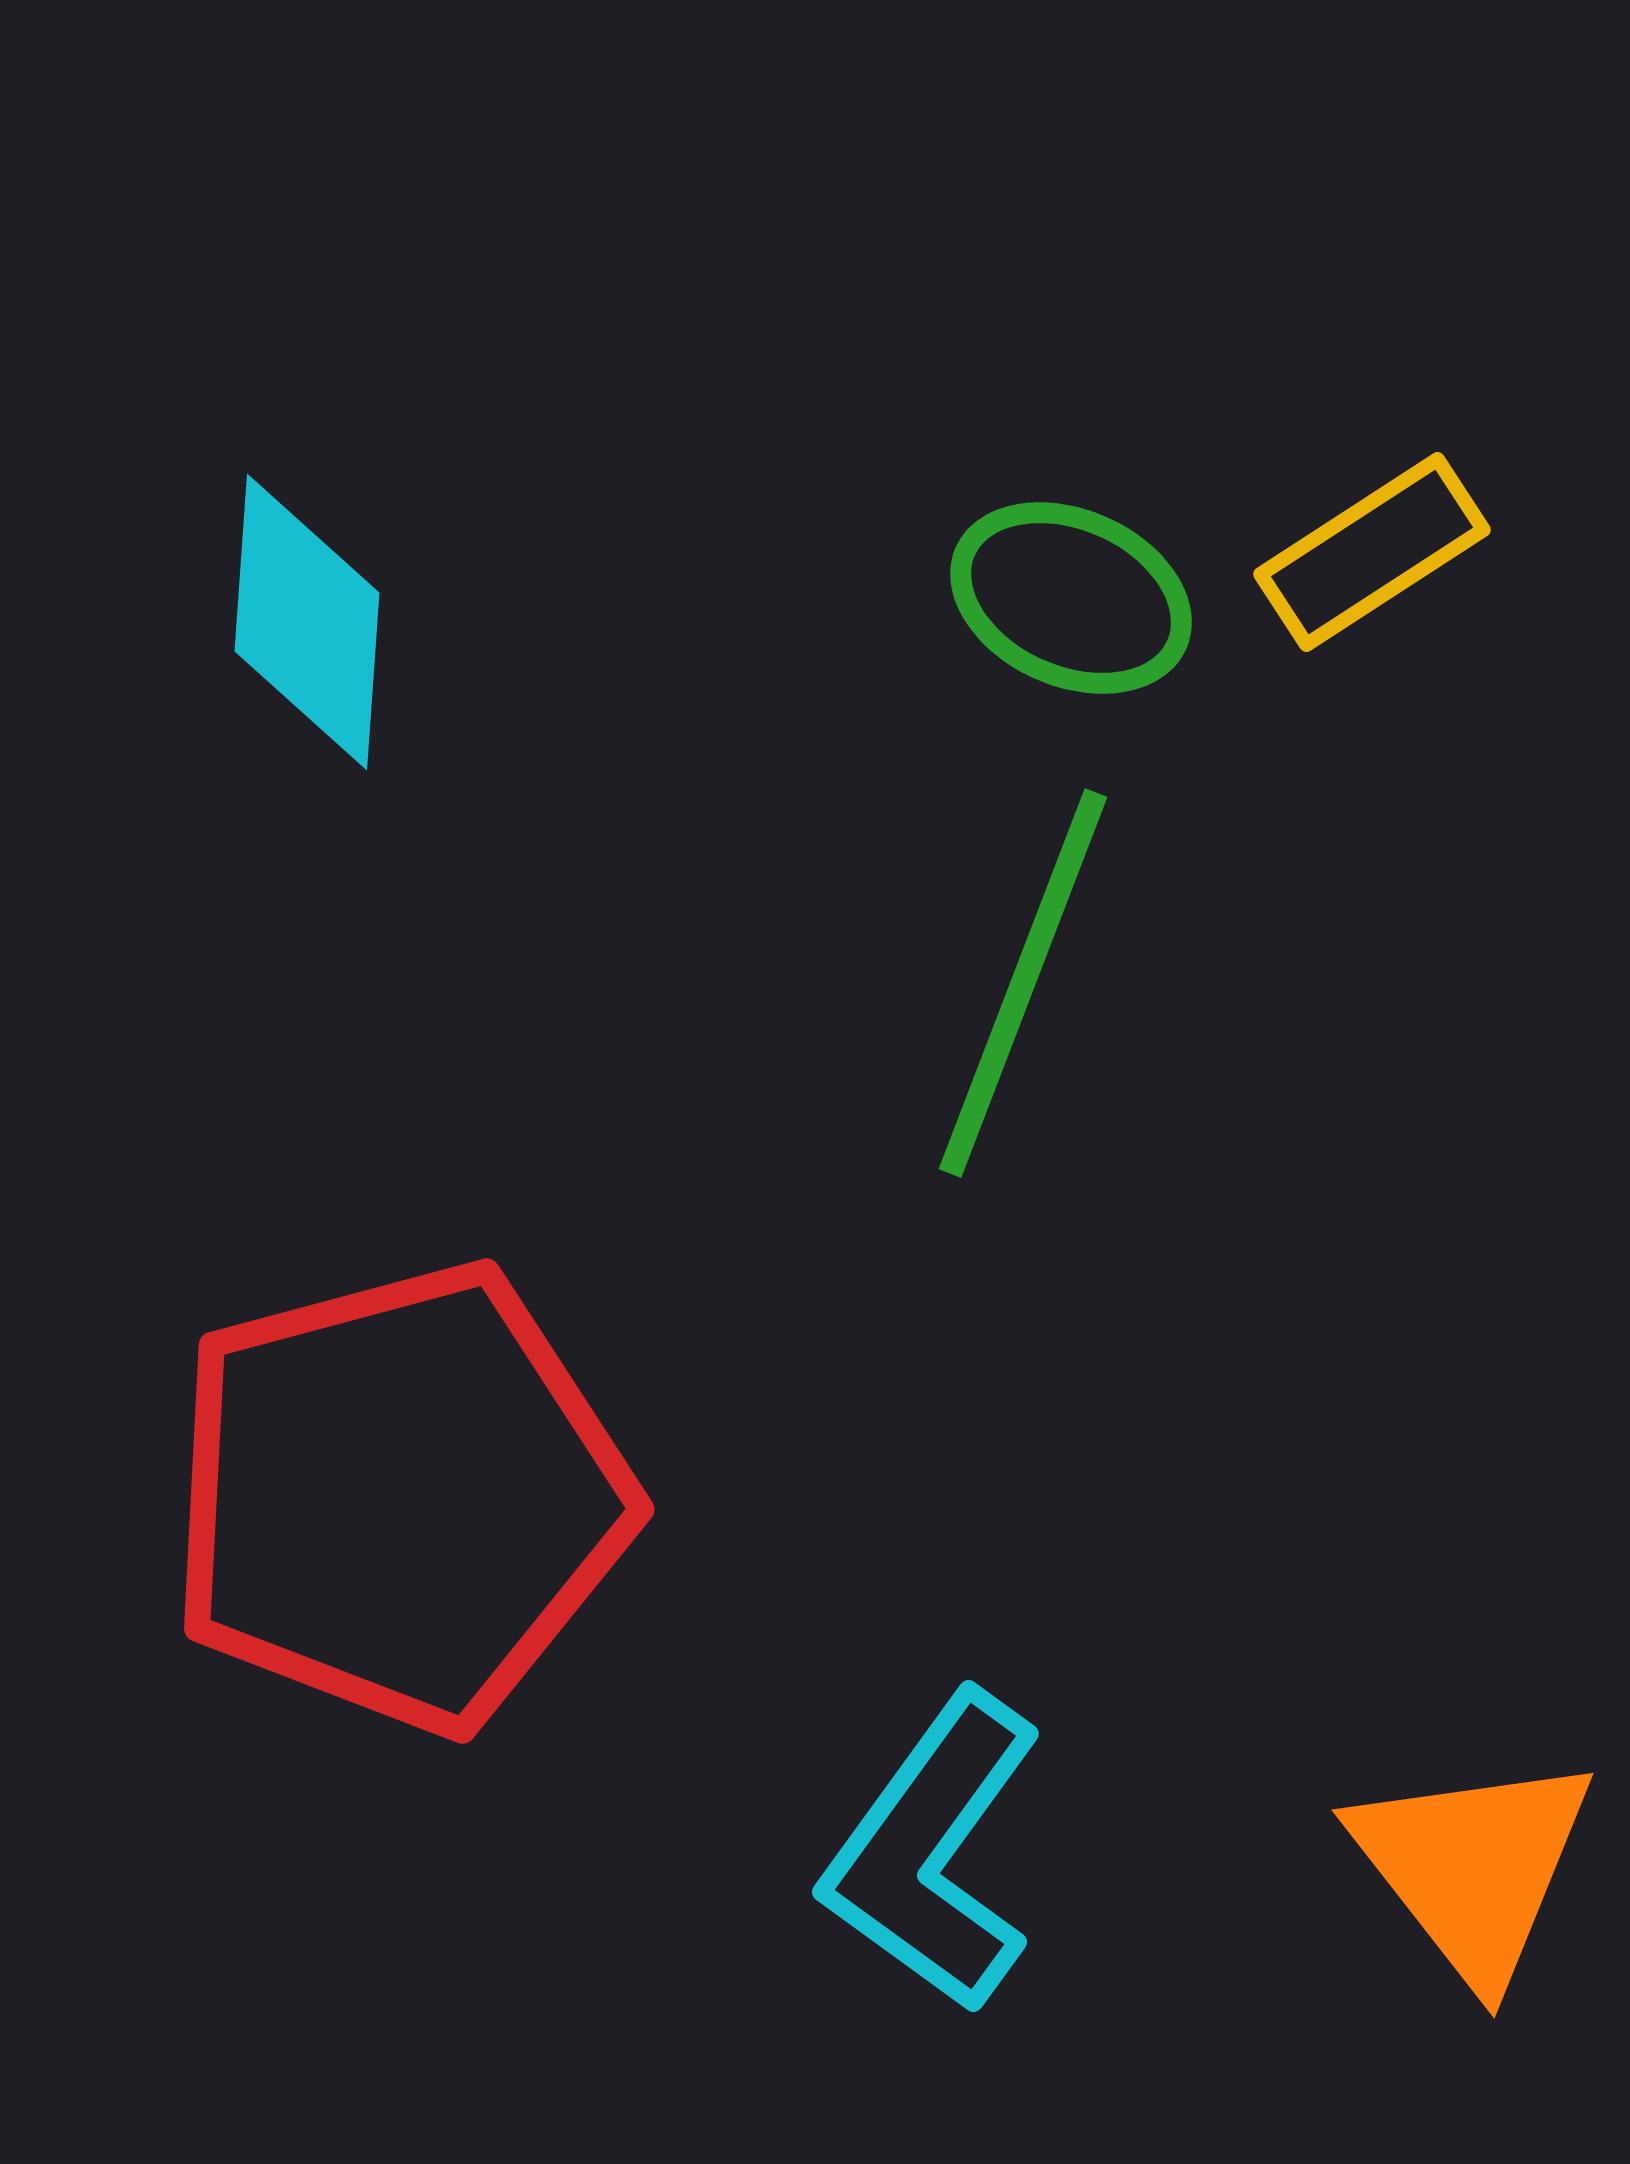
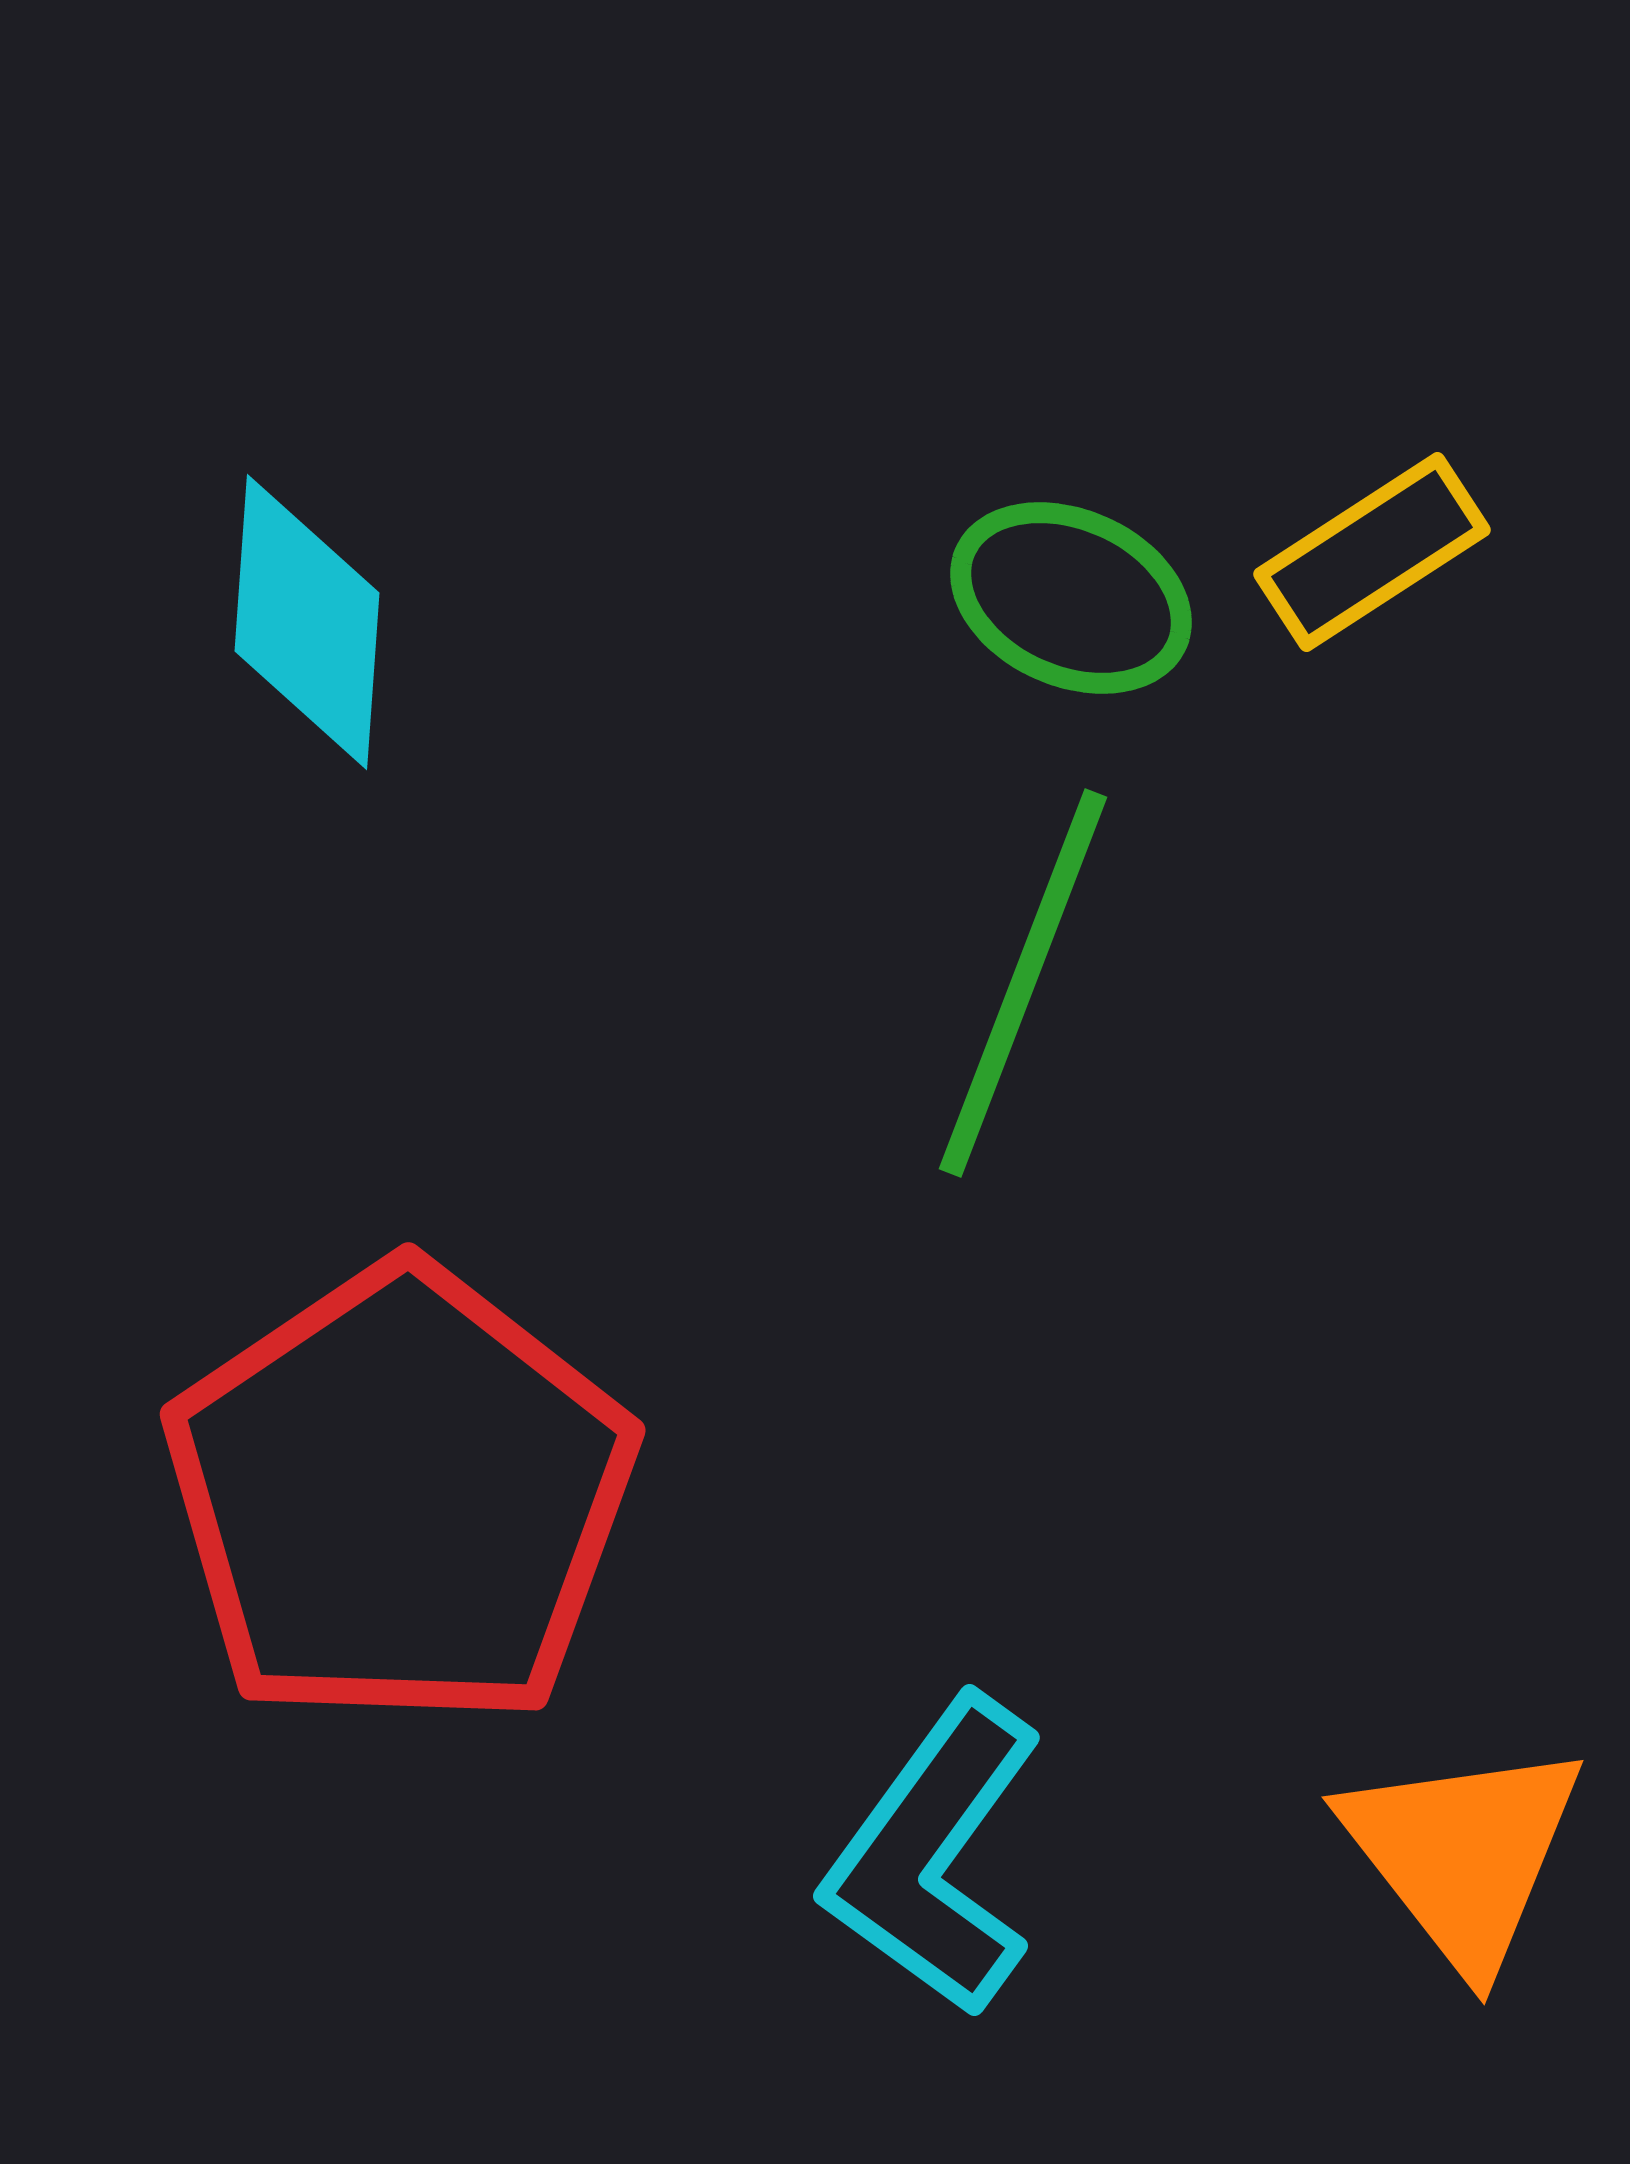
red pentagon: rotated 19 degrees counterclockwise
cyan L-shape: moved 1 px right, 4 px down
orange triangle: moved 10 px left, 13 px up
